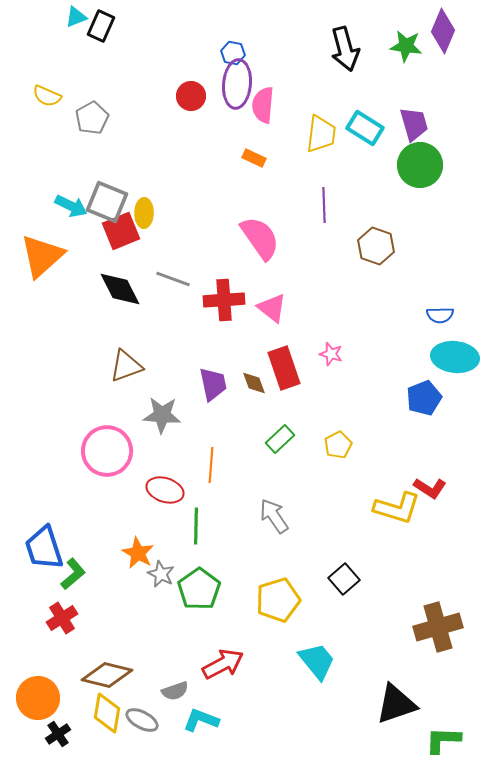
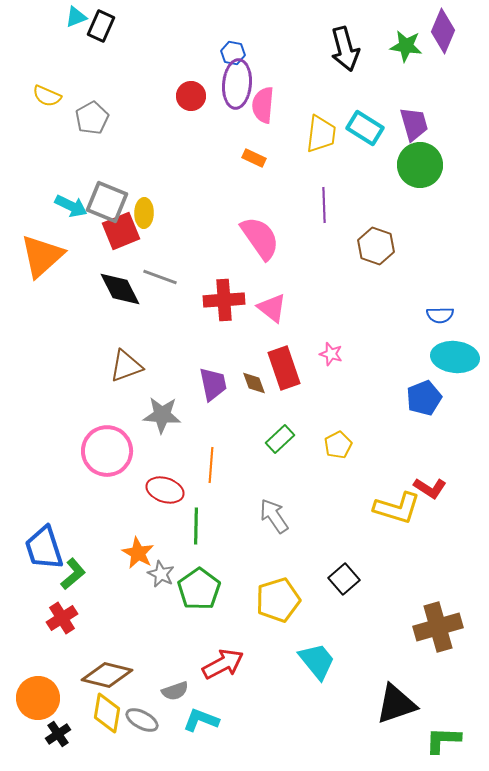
gray line at (173, 279): moved 13 px left, 2 px up
